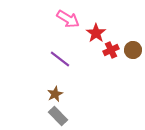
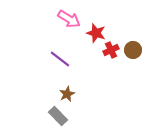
pink arrow: moved 1 px right
red star: rotated 18 degrees counterclockwise
brown star: moved 12 px right
